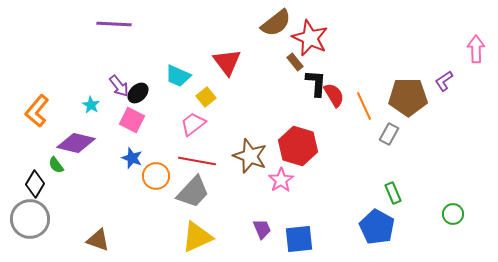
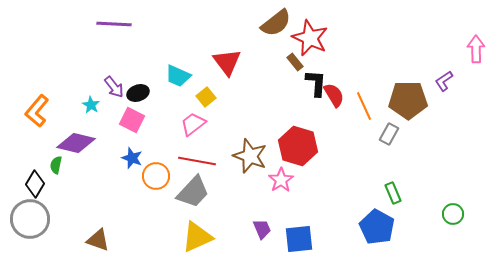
purple arrow: moved 5 px left, 1 px down
black ellipse: rotated 25 degrees clockwise
brown pentagon: moved 3 px down
green semicircle: rotated 48 degrees clockwise
